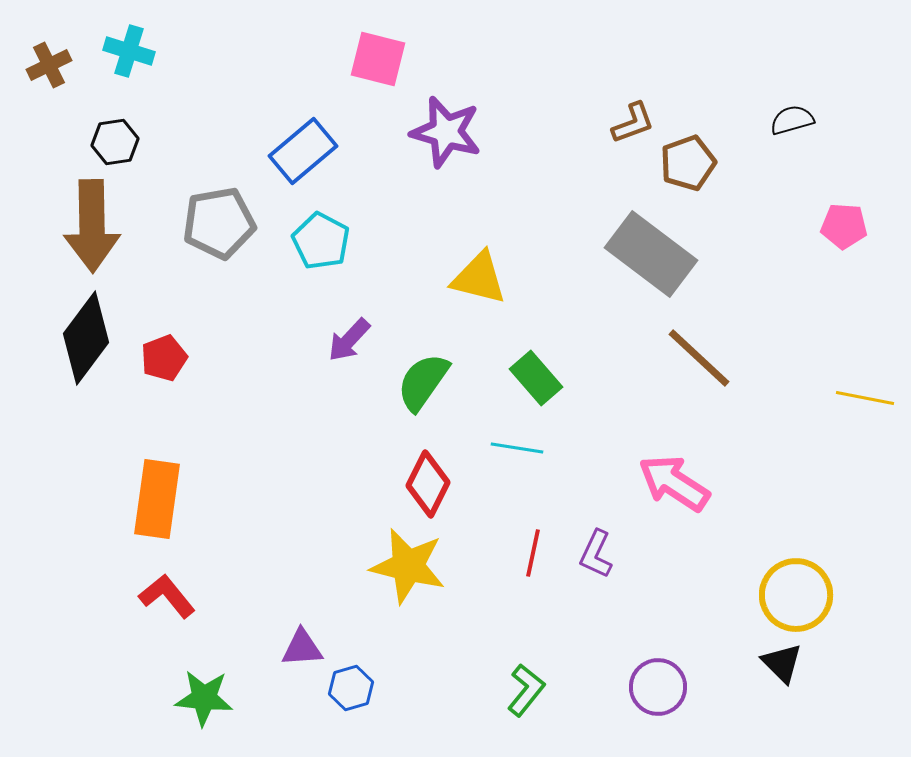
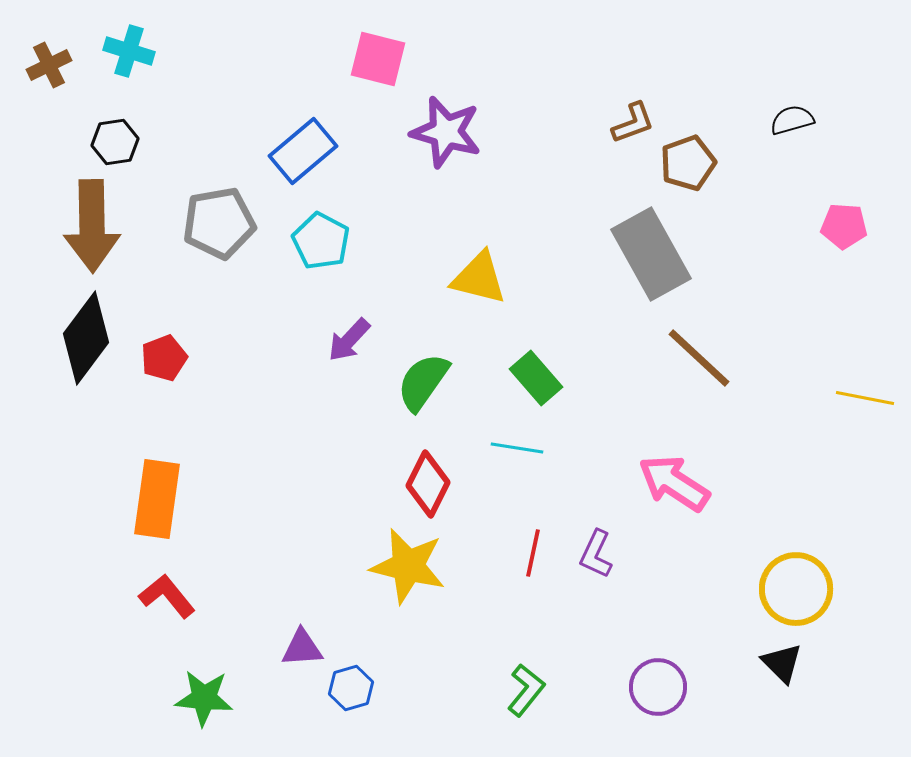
gray rectangle: rotated 24 degrees clockwise
yellow circle: moved 6 px up
